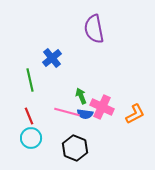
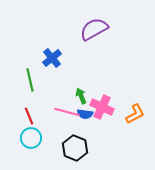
purple semicircle: rotated 72 degrees clockwise
